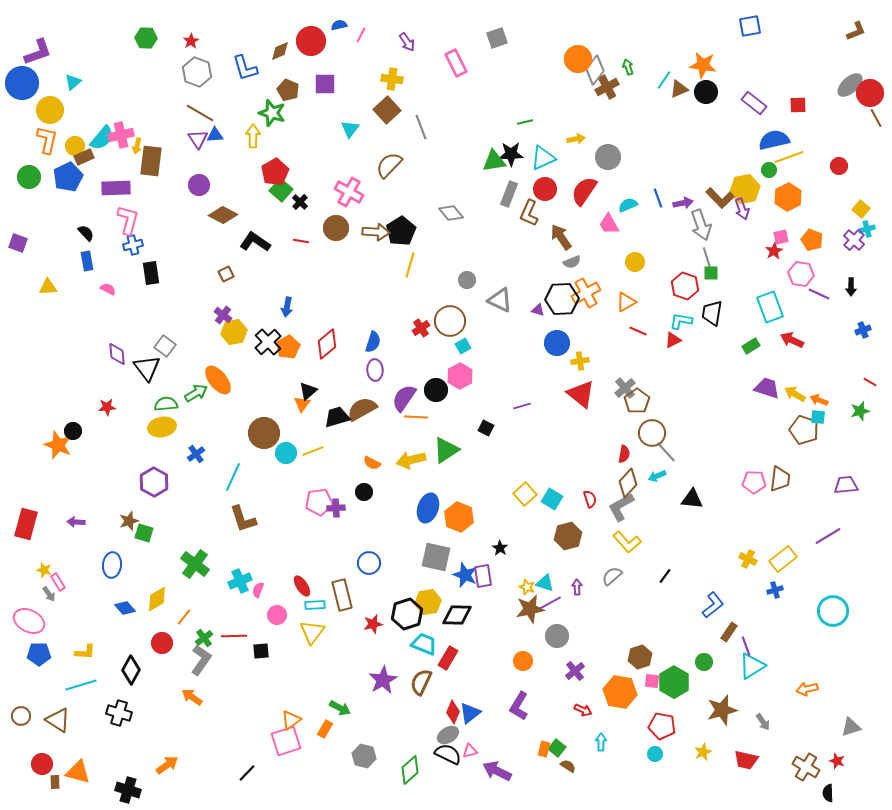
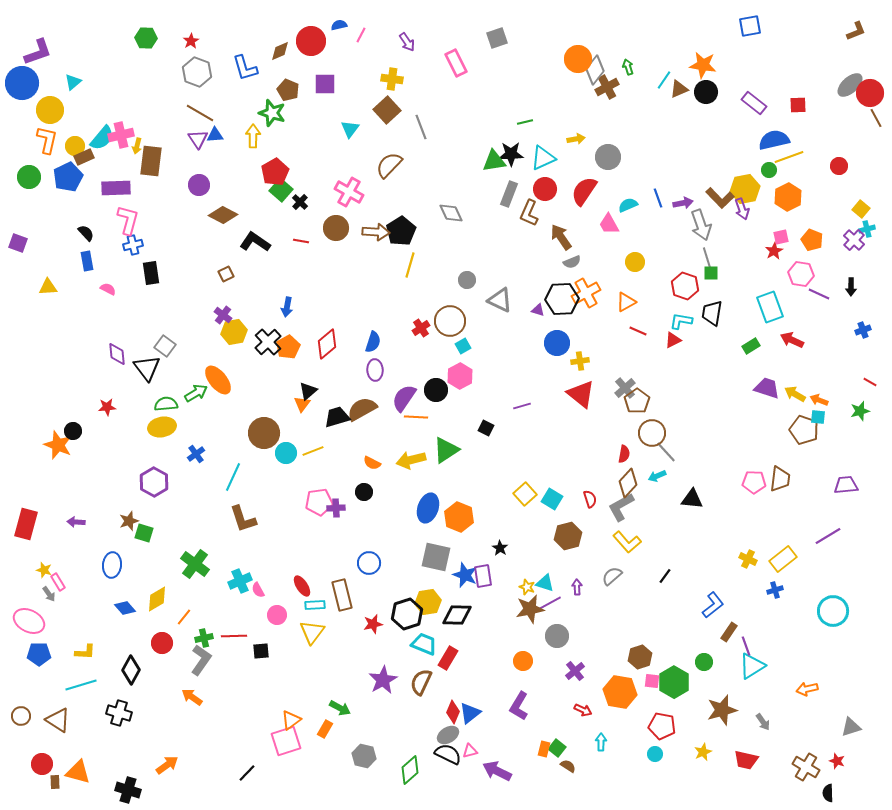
gray diamond at (451, 213): rotated 15 degrees clockwise
pink semicircle at (258, 590): rotated 49 degrees counterclockwise
green cross at (204, 638): rotated 24 degrees clockwise
